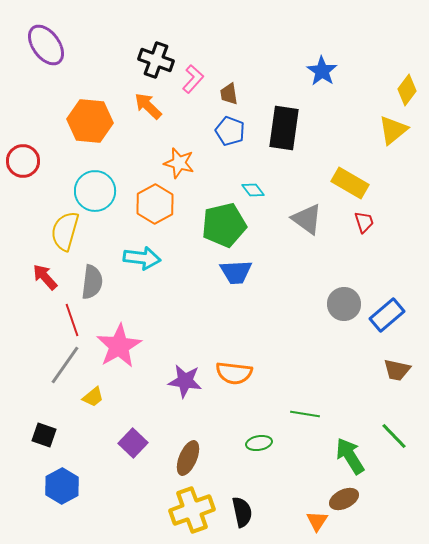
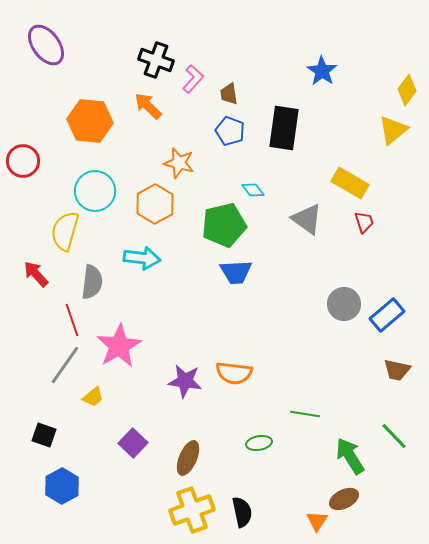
red arrow at (45, 277): moved 9 px left, 3 px up
